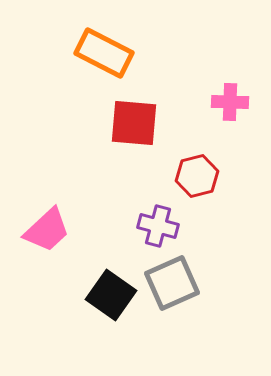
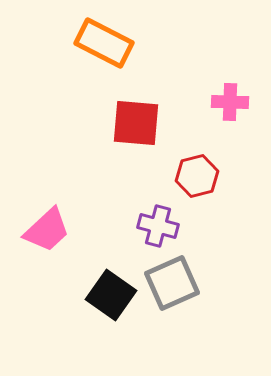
orange rectangle: moved 10 px up
red square: moved 2 px right
